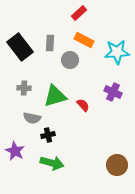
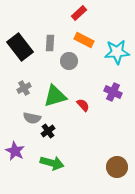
gray circle: moved 1 px left, 1 px down
gray cross: rotated 32 degrees counterclockwise
black cross: moved 4 px up; rotated 24 degrees counterclockwise
brown circle: moved 2 px down
